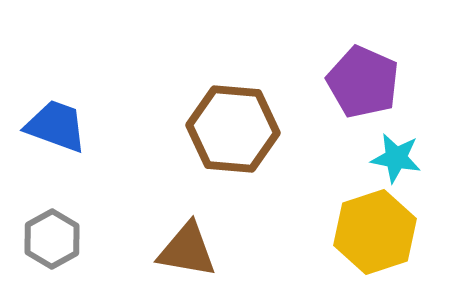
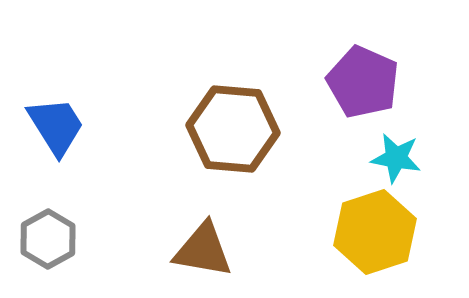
blue trapezoid: rotated 38 degrees clockwise
gray hexagon: moved 4 px left
brown triangle: moved 16 px right
